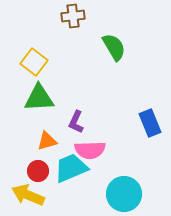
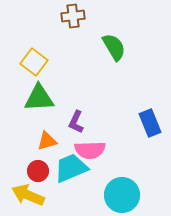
cyan circle: moved 2 px left, 1 px down
